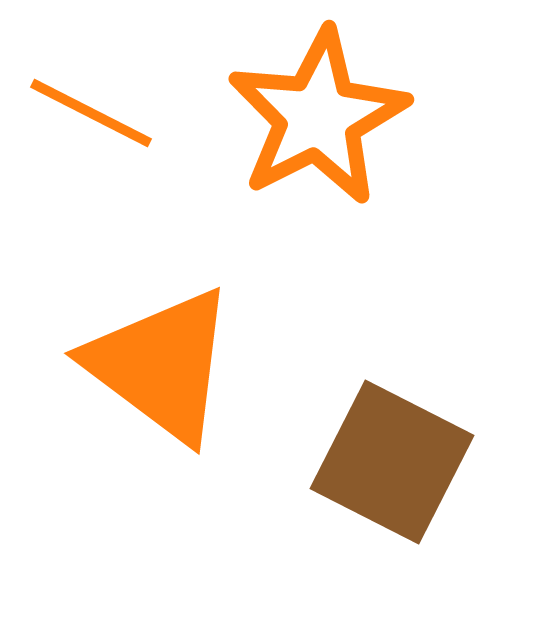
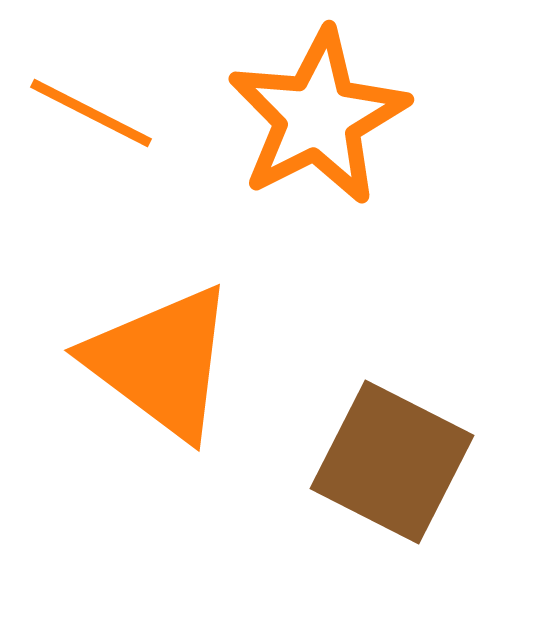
orange triangle: moved 3 px up
